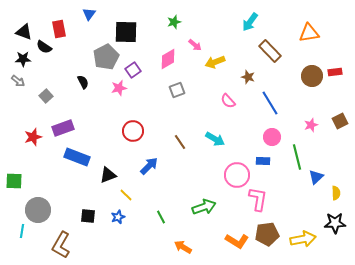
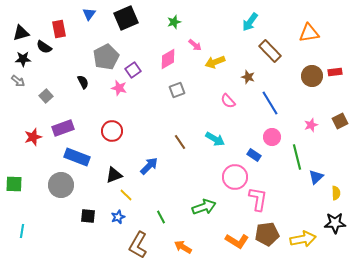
black triangle at (24, 32): moved 3 px left, 1 px down; rotated 36 degrees counterclockwise
black square at (126, 32): moved 14 px up; rotated 25 degrees counterclockwise
pink star at (119, 88): rotated 28 degrees clockwise
red circle at (133, 131): moved 21 px left
blue rectangle at (263, 161): moved 9 px left, 6 px up; rotated 32 degrees clockwise
black triangle at (108, 175): moved 6 px right
pink circle at (237, 175): moved 2 px left, 2 px down
green square at (14, 181): moved 3 px down
gray circle at (38, 210): moved 23 px right, 25 px up
brown L-shape at (61, 245): moved 77 px right
